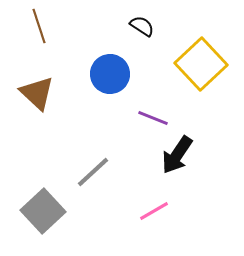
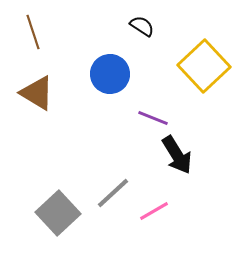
brown line: moved 6 px left, 6 px down
yellow square: moved 3 px right, 2 px down
brown triangle: rotated 12 degrees counterclockwise
black arrow: rotated 66 degrees counterclockwise
gray line: moved 20 px right, 21 px down
gray square: moved 15 px right, 2 px down
